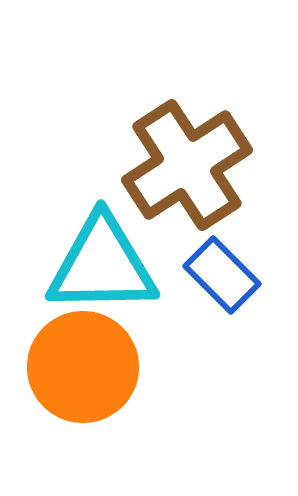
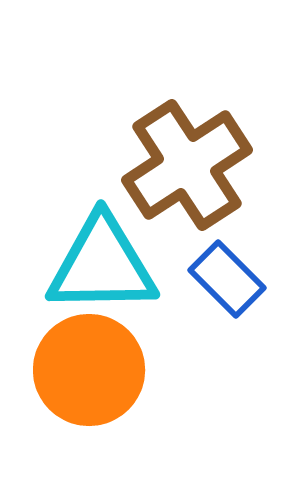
blue rectangle: moved 5 px right, 4 px down
orange circle: moved 6 px right, 3 px down
